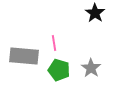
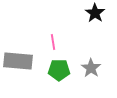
pink line: moved 1 px left, 1 px up
gray rectangle: moved 6 px left, 5 px down
green pentagon: rotated 15 degrees counterclockwise
